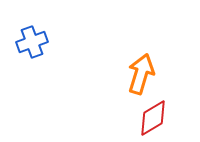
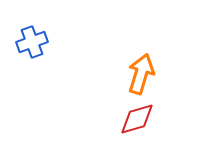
red diamond: moved 16 px left, 1 px down; rotated 15 degrees clockwise
